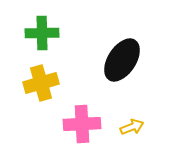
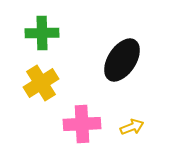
yellow cross: rotated 16 degrees counterclockwise
